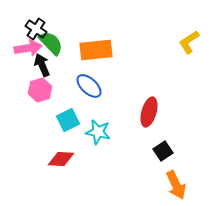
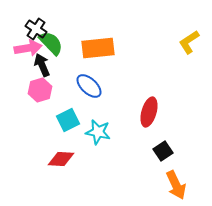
orange rectangle: moved 2 px right, 2 px up
